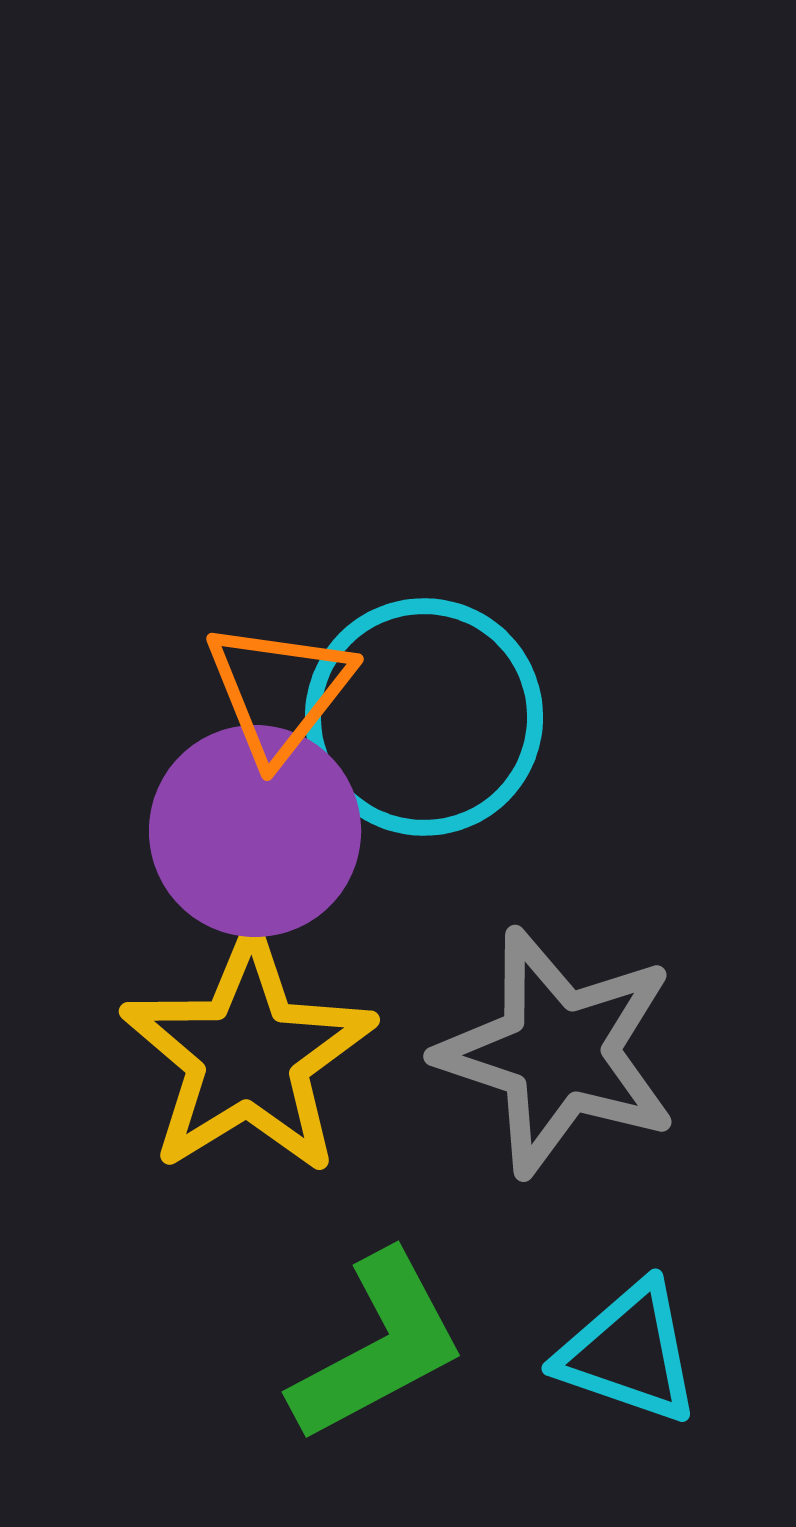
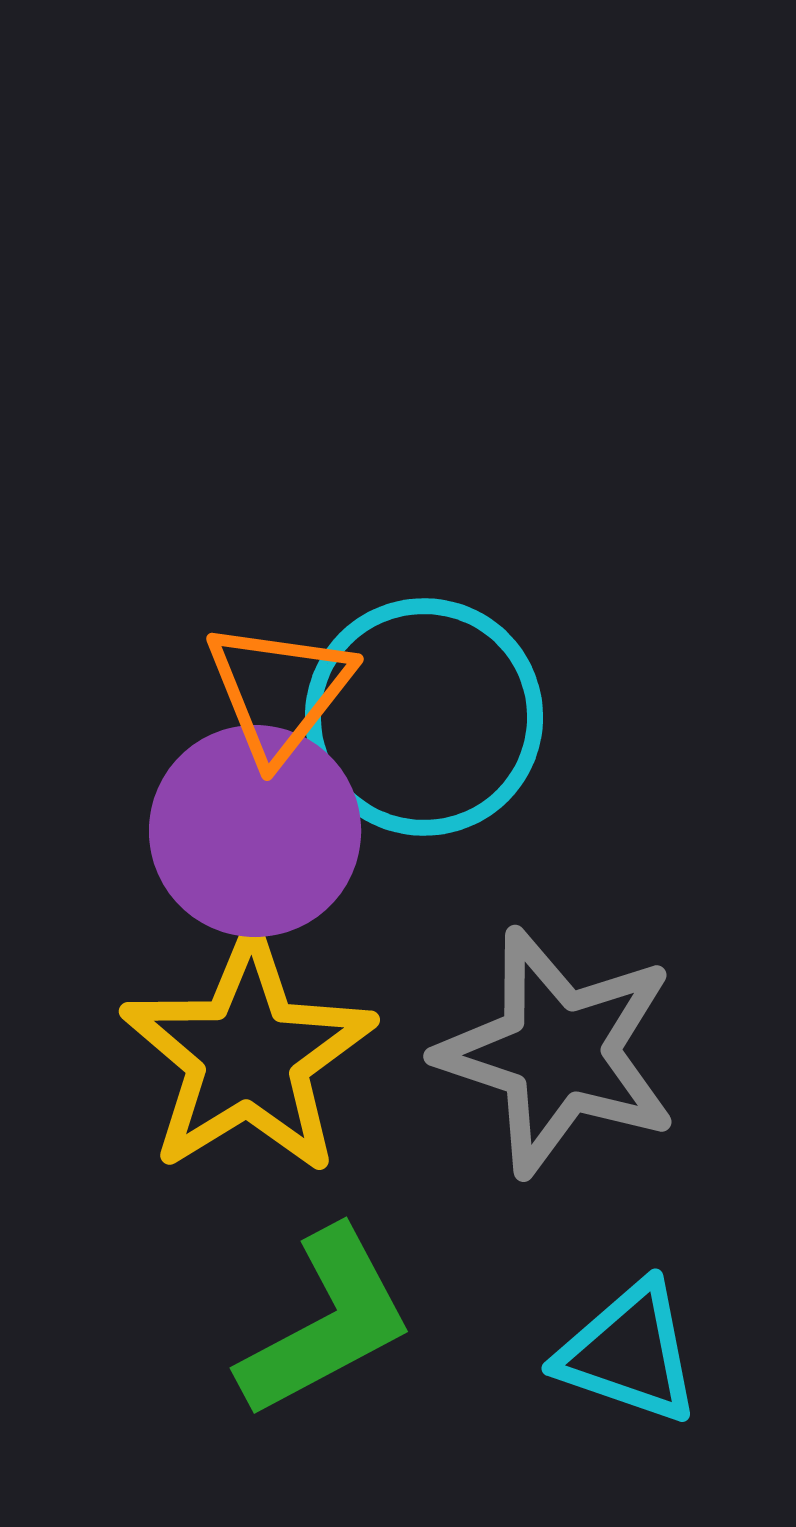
green L-shape: moved 52 px left, 24 px up
